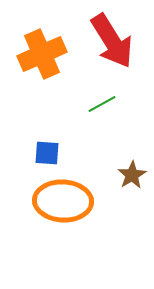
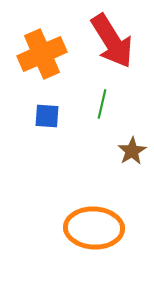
green line: rotated 48 degrees counterclockwise
blue square: moved 37 px up
brown star: moved 24 px up
orange ellipse: moved 31 px right, 27 px down
